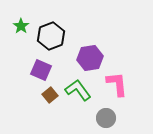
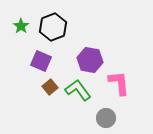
black hexagon: moved 2 px right, 9 px up
purple hexagon: moved 2 px down; rotated 20 degrees clockwise
purple square: moved 9 px up
pink L-shape: moved 2 px right, 1 px up
brown square: moved 8 px up
